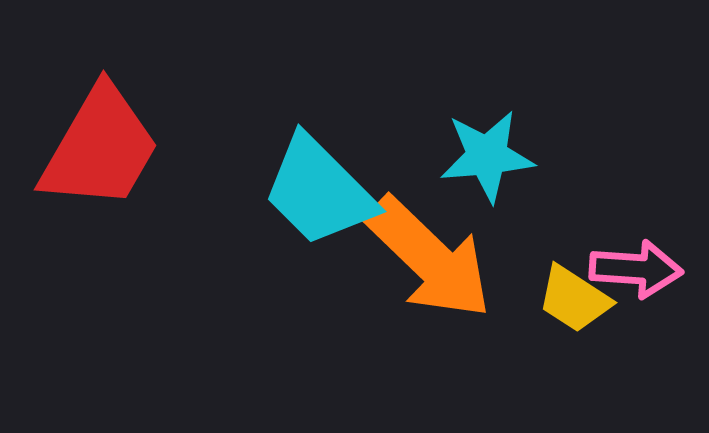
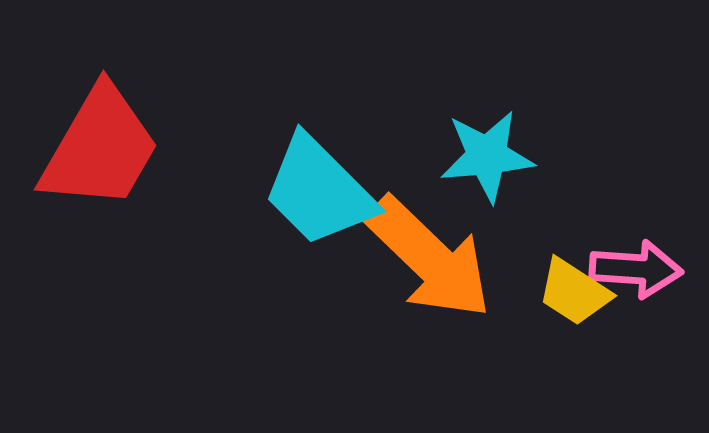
yellow trapezoid: moved 7 px up
